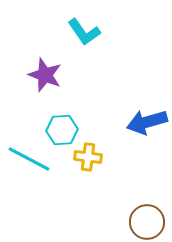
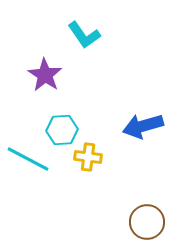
cyan L-shape: moved 3 px down
purple star: rotated 12 degrees clockwise
blue arrow: moved 4 px left, 4 px down
cyan line: moved 1 px left
